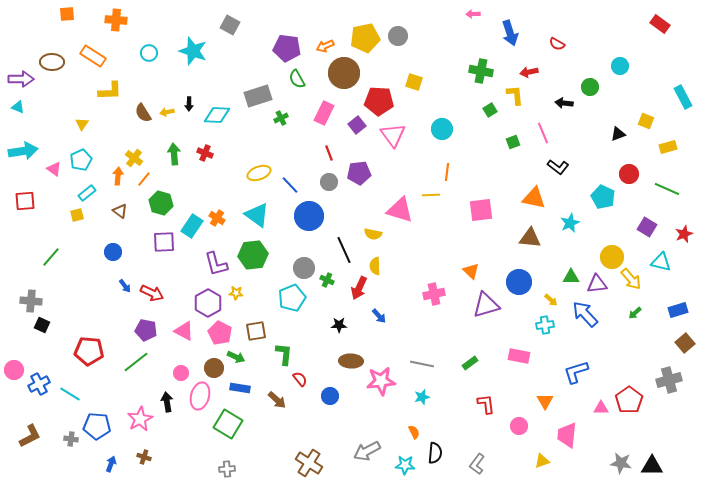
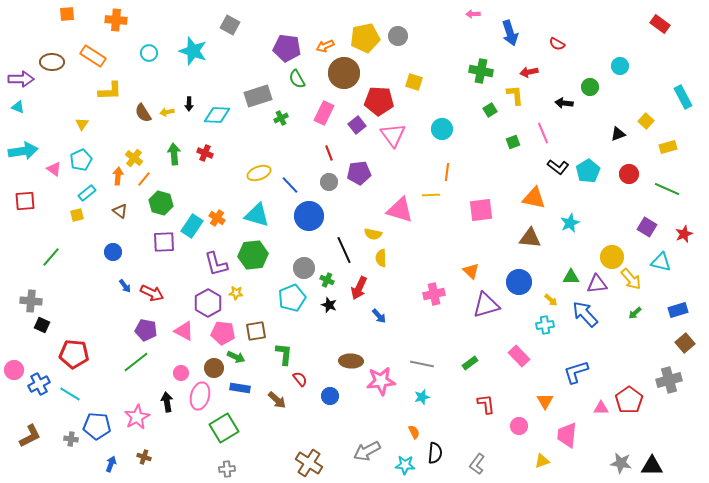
yellow square at (646, 121): rotated 21 degrees clockwise
cyan pentagon at (603, 197): moved 15 px left, 26 px up; rotated 15 degrees clockwise
cyan triangle at (257, 215): rotated 20 degrees counterclockwise
yellow semicircle at (375, 266): moved 6 px right, 8 px up
black star at (339, 325): moved 10 px left, 20 px up; rotated 21 degrees clockwise
pink pentagon at (220, 333): moved 3 px right; rotated 20 degrees counterclockwise
red pentagon at (89, 351): moved 15 px left, 3 px down
pink rectangle at (519, 356): rotated 35 degrees clockwise
pink star at (140, 419): moved 3 px left, 2 px up
green square at (228, 424): moved 4 px left, 4 px down; rotated 28 degrees clockwise
